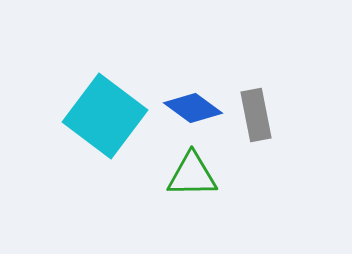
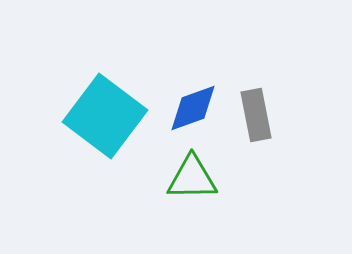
blue diamond: rotated 56 degrees counterclockwise
green triangle: moved 3 px down
